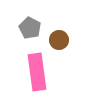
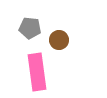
gray pentagon: rotated 20 degrees counterclockwise
